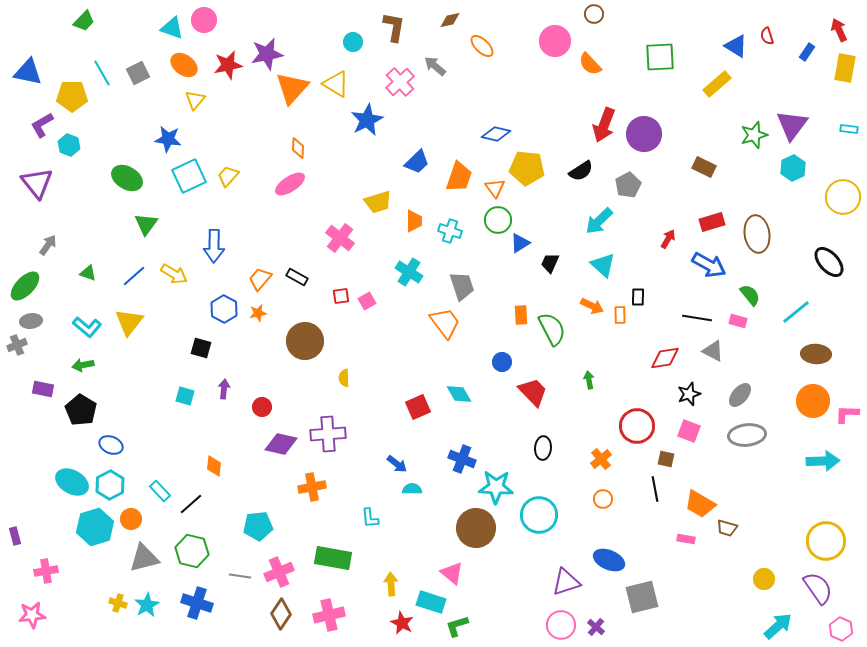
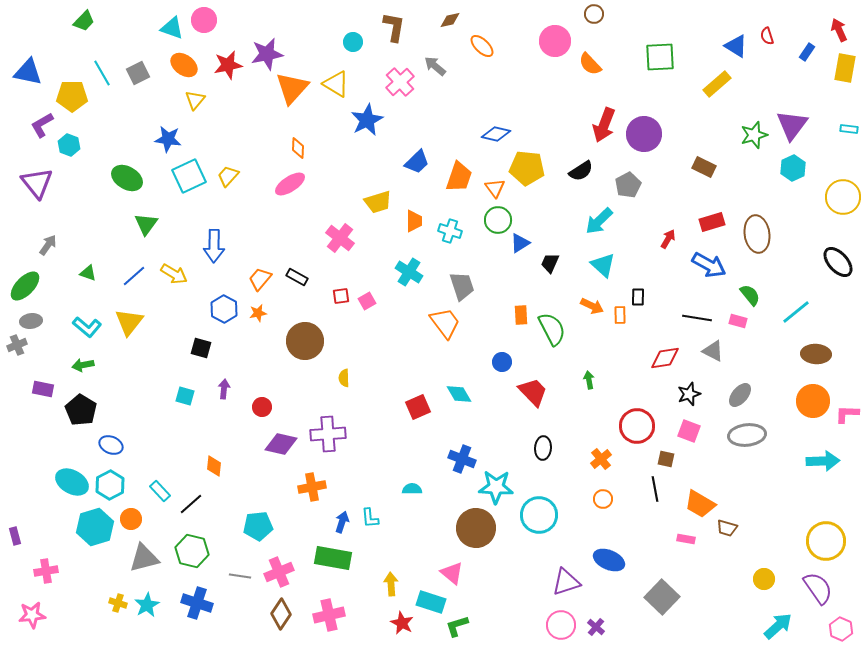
black ellipse at (829, 262): moved 9 px right
blue arrow at (397, 464): moved 55 px left, 58 px down; rotated 110 degrees counterclockwise
gray square at (642, 597): moved 20 px right; rotated 32 degrees counterclockwise
